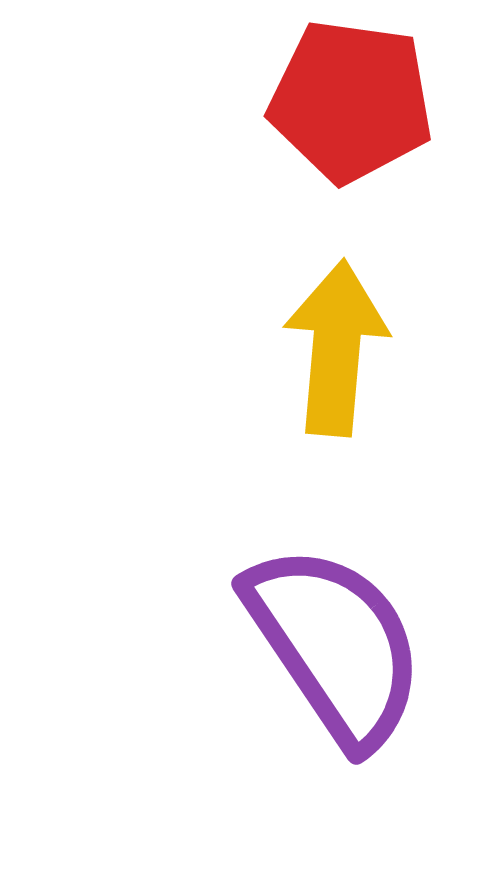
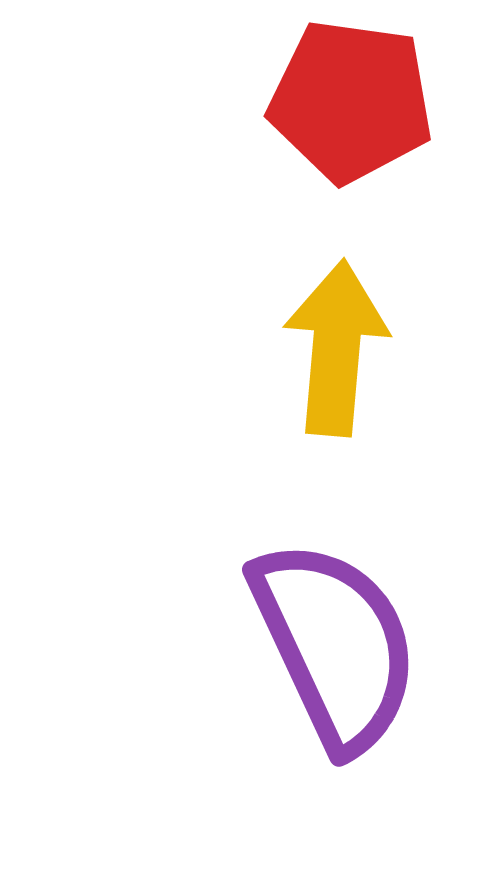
purple semicircle: rotated 9 degrees clockwise
